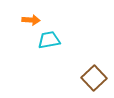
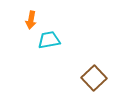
orange arrow: rotated 96 degrees clockwise
